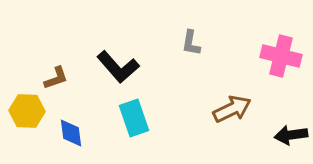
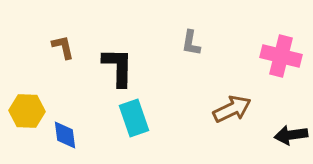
black L-shape: rotated 138 degrees counterclockwise
brown L-shape: moved 7 px right, 31 px up; rotated 84 degrees counterclockwise
blue diamond: moved 6 px left, 2 px down
